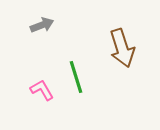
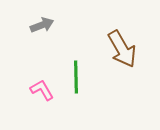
brown arrow: moved 1 px down; rotated 12 degrees counterclockwise
green line: rotated 16 degrees clockwise
